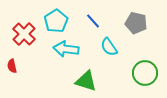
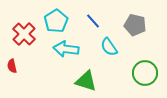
gray pentagon: moved 1 px left, 2 px down
